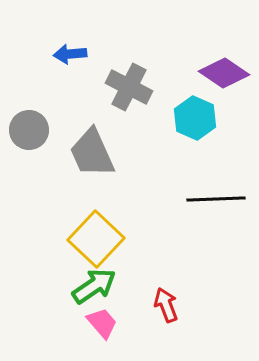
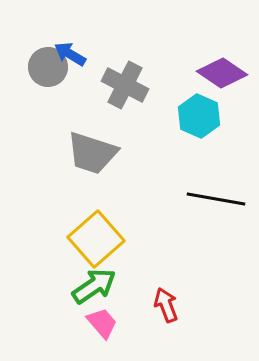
blue arrow: rotated 36 degrees clockwise
purple diamond: moved 2 px left
gray cross: moved 4 px left, 2 px up
cyan hexagon: moved 4 px right, 2 px up
gray circle: moved 19 px right, 63 px up
gray trapezoid: rotated 48 degrees counterclockwise
black line: rotated 12 degrees clockwise
yellow square: rotated 6 degrees clockwise
